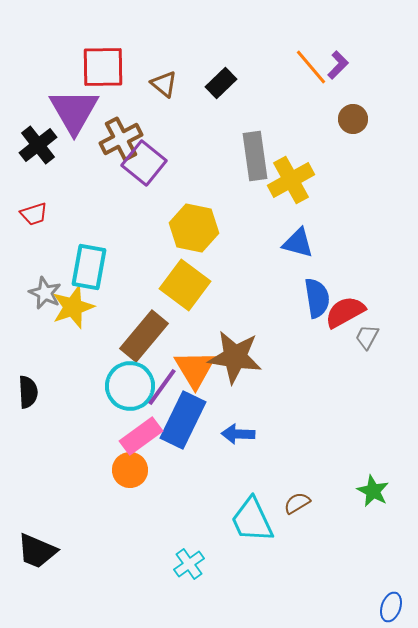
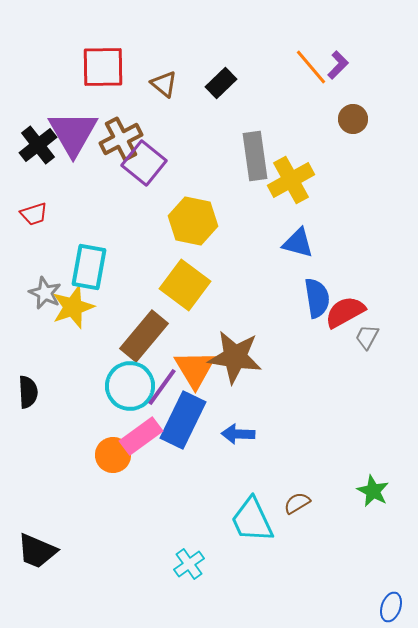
purple triangle: moved 1 px left, 22 px down
yellow hexagon: moved 1 px left, 7 px up
orange circle: moved 17 px left, 15 px up
